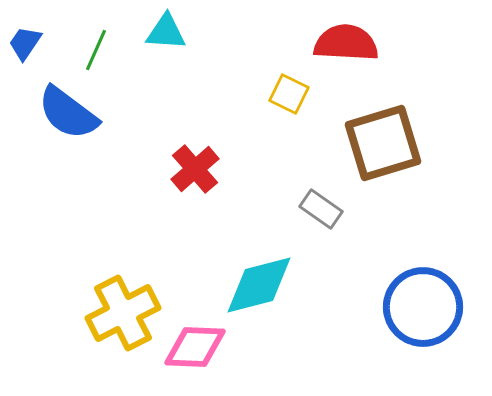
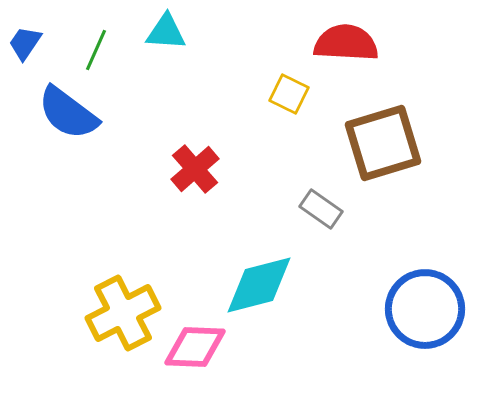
blue circle: moved 2 px right, 2 px down
